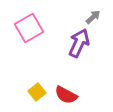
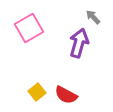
gray arrow: rotated 91 degrees counterclockwise
purple arrow: rotated 8 degrees counterclockwise
